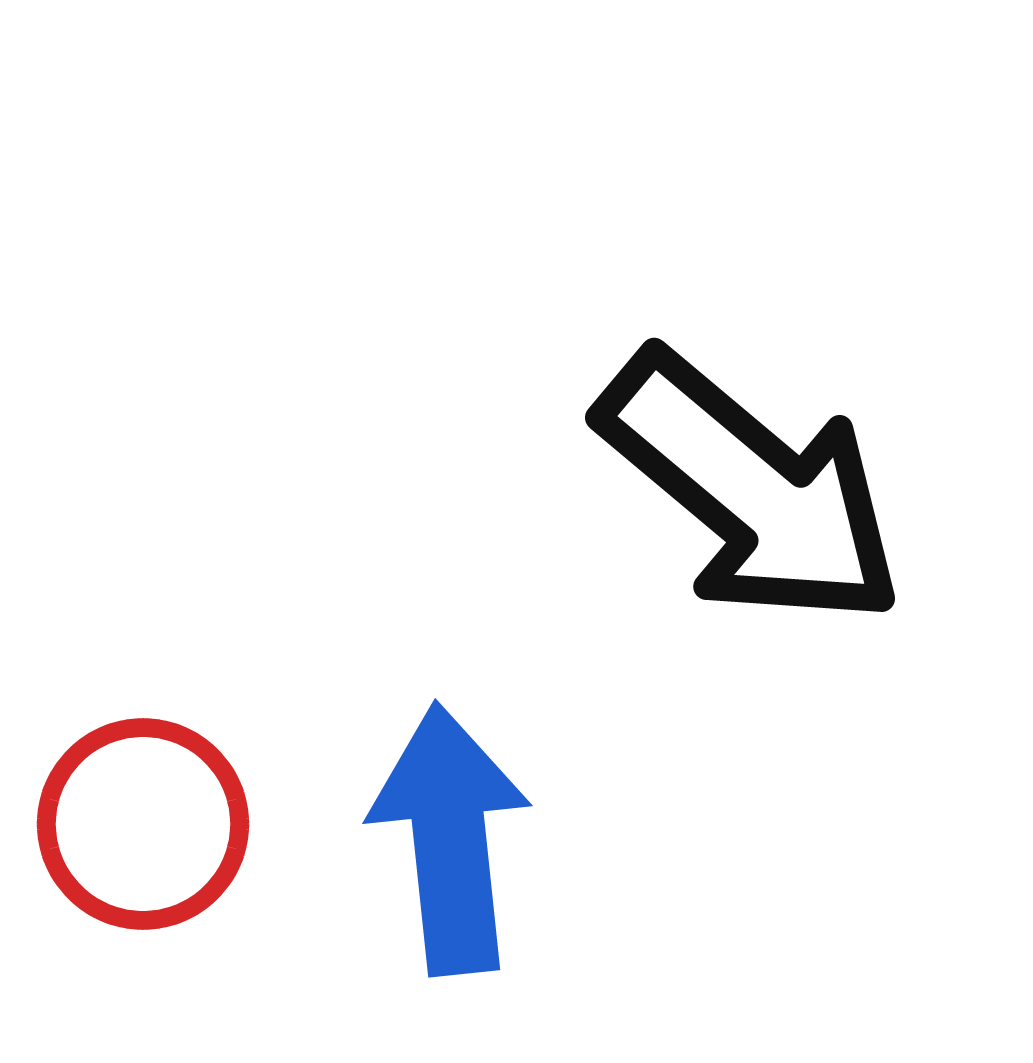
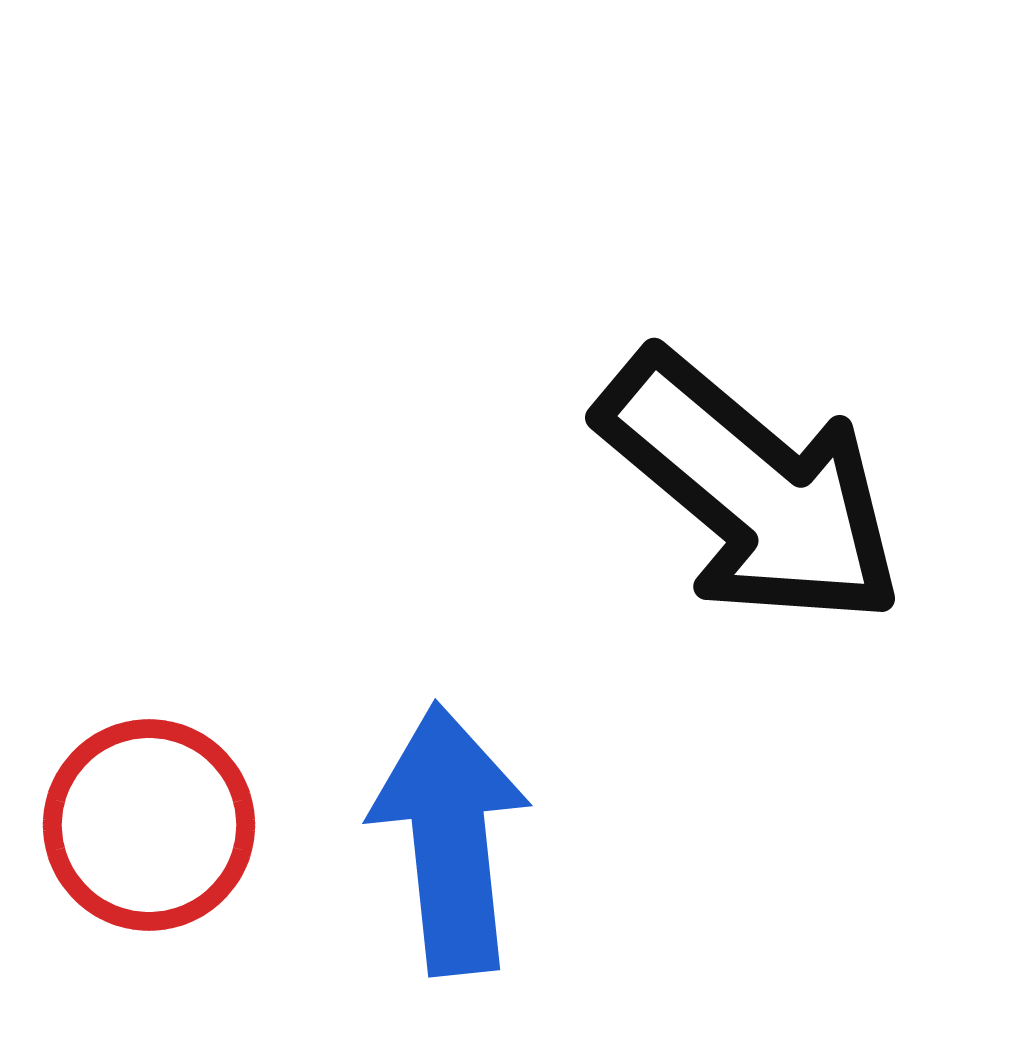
red circle: moved 6 px right, 1 px down
